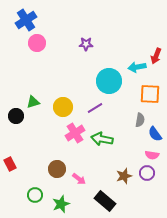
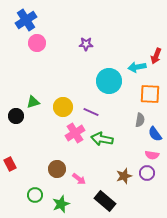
purple line: moved 4 px left, 4 px down; rotated 56 degrees clockwise
